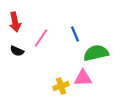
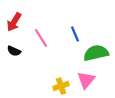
red arrow: moved 1 px left; rotated 42 degrees clockwise
pink line: rotated 66 degrees counterclockwise
black semicircle: moved 3 px left
pink triangle: moved 3 px right, 2 px down; rotated 48 degrees counterclockwise
